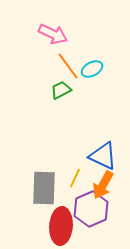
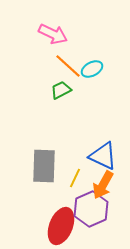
orange line: rotated 12 degrees counterclockwise
gray rectangle: moved 22 px up
red ellipse: rotated 18 degrees clockwise
